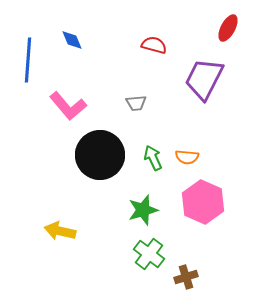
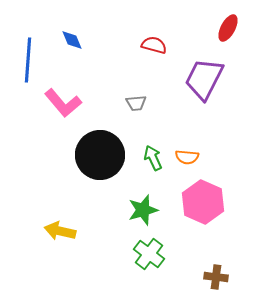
pink L-shape: moved 5 px left, 3 px up
brown cross: moved 30 px right; rotated 25 degrees clockwise
